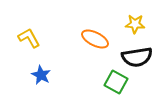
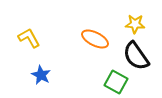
black semicircle: moved 1 px left, 1 px up; rotated 64 degrees clockwise
